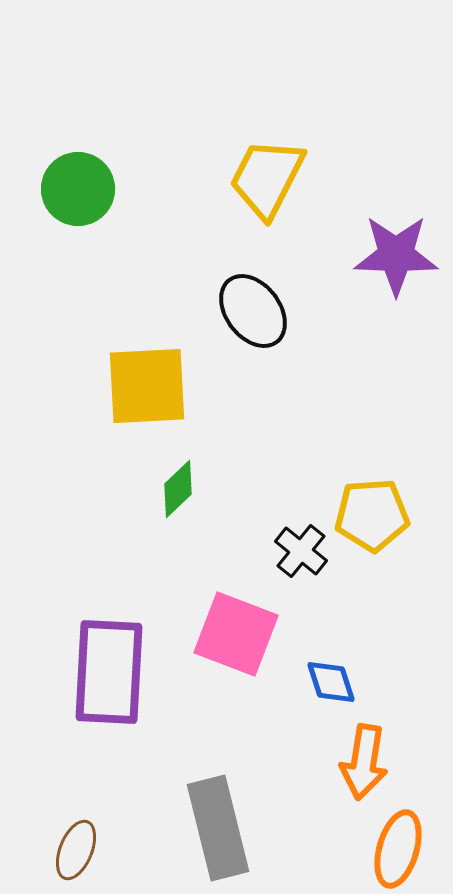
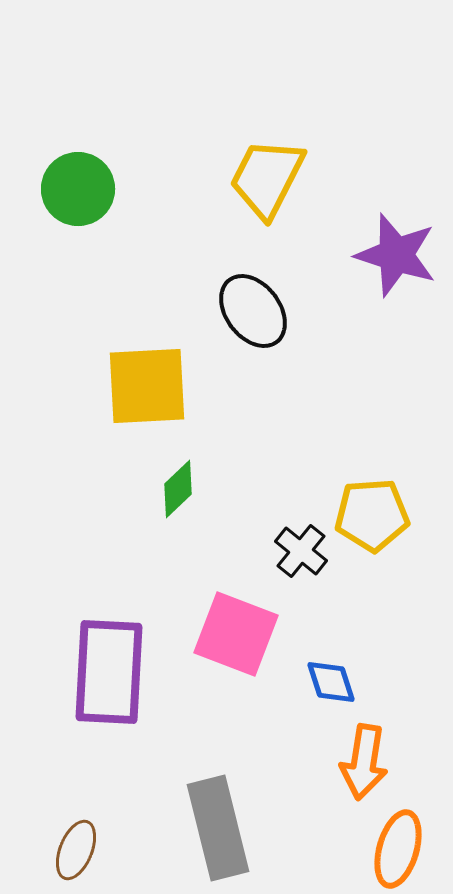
purple star: rotated 16 degrees clockwise
